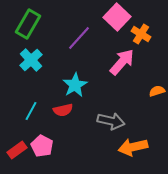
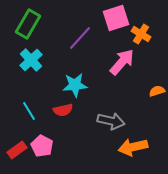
pink square: moved 1 px left, 1 px down; rotated 28 degrees clockwise
purple line: moved 1 px right
cyan star: rotated 25 degrees clockwise
cyan line: moved 2 px left; rotated 60 degrees counterclockwise
